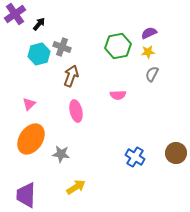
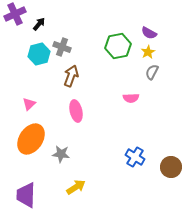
purple cross: rotated 10 degrees clockwise
purple semicircle: rotated 126 degrees counterclockwise
yellow star: rotated 24 degrees counterclockwise
gray semicircle: moved 2 px up
pink semicircle: moved 13 px right, 3 px down
brown circle: moved 5 px left, 14 px down
